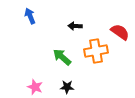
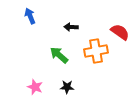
black arrow: moved 4 px left, 1 px down
green arrow: moved 3 px left, 2 px up
